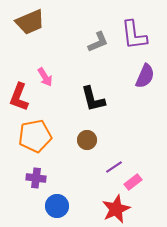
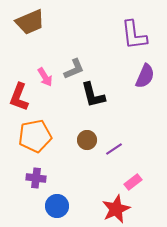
gray L-shape: moved 24 px left, 27 px down
black L-shape: moved 4 px up
purple line: moved 18 px up
